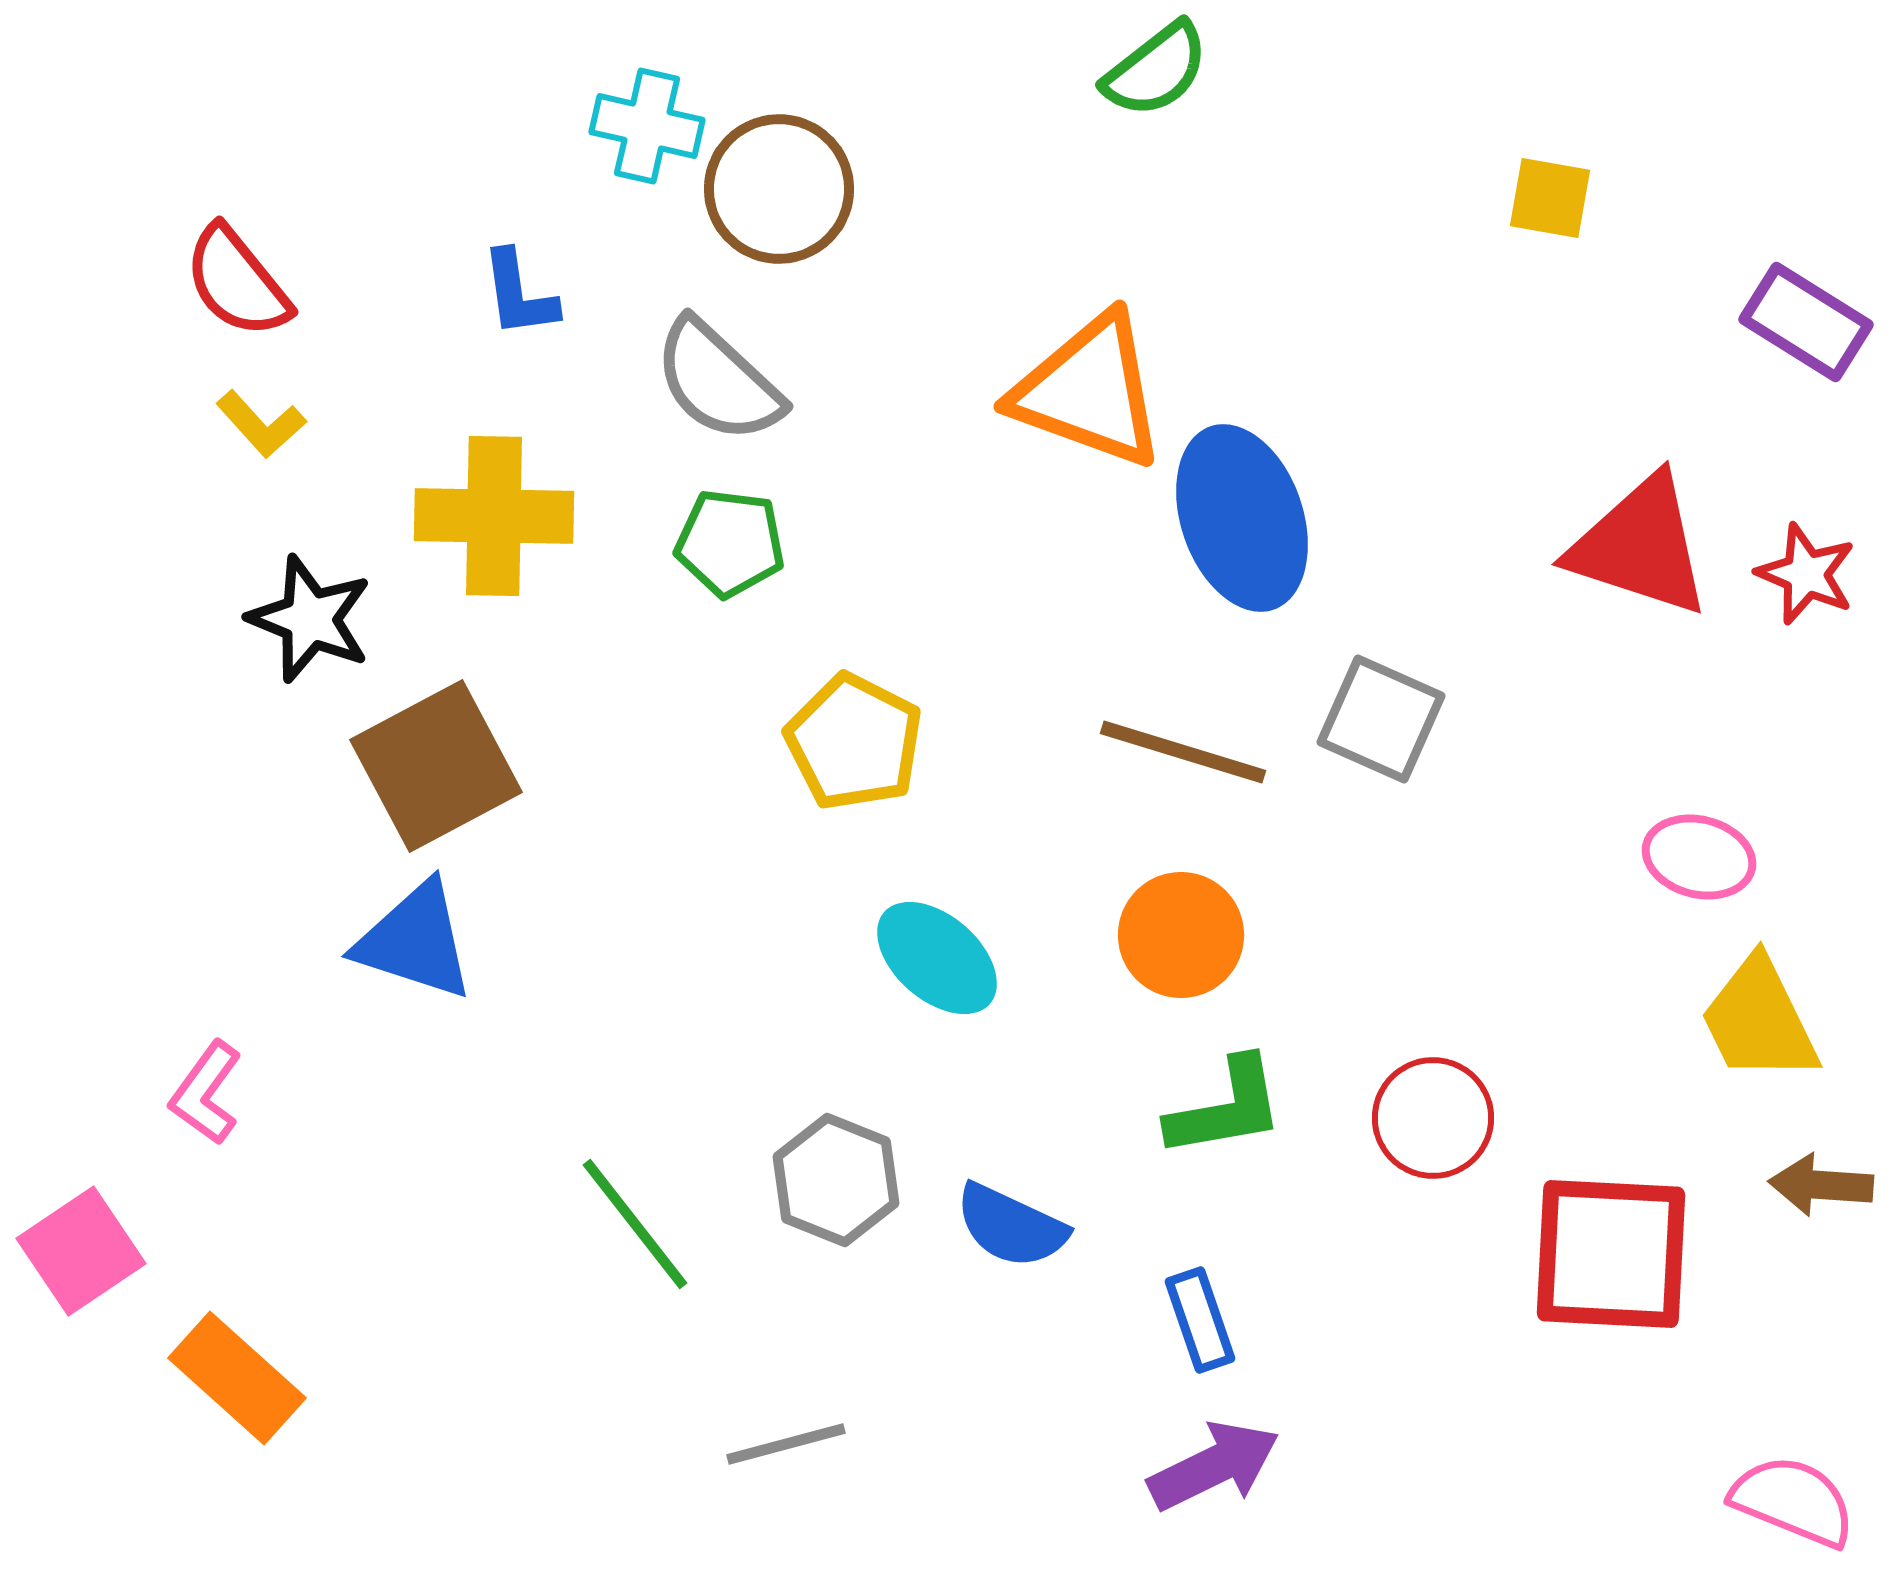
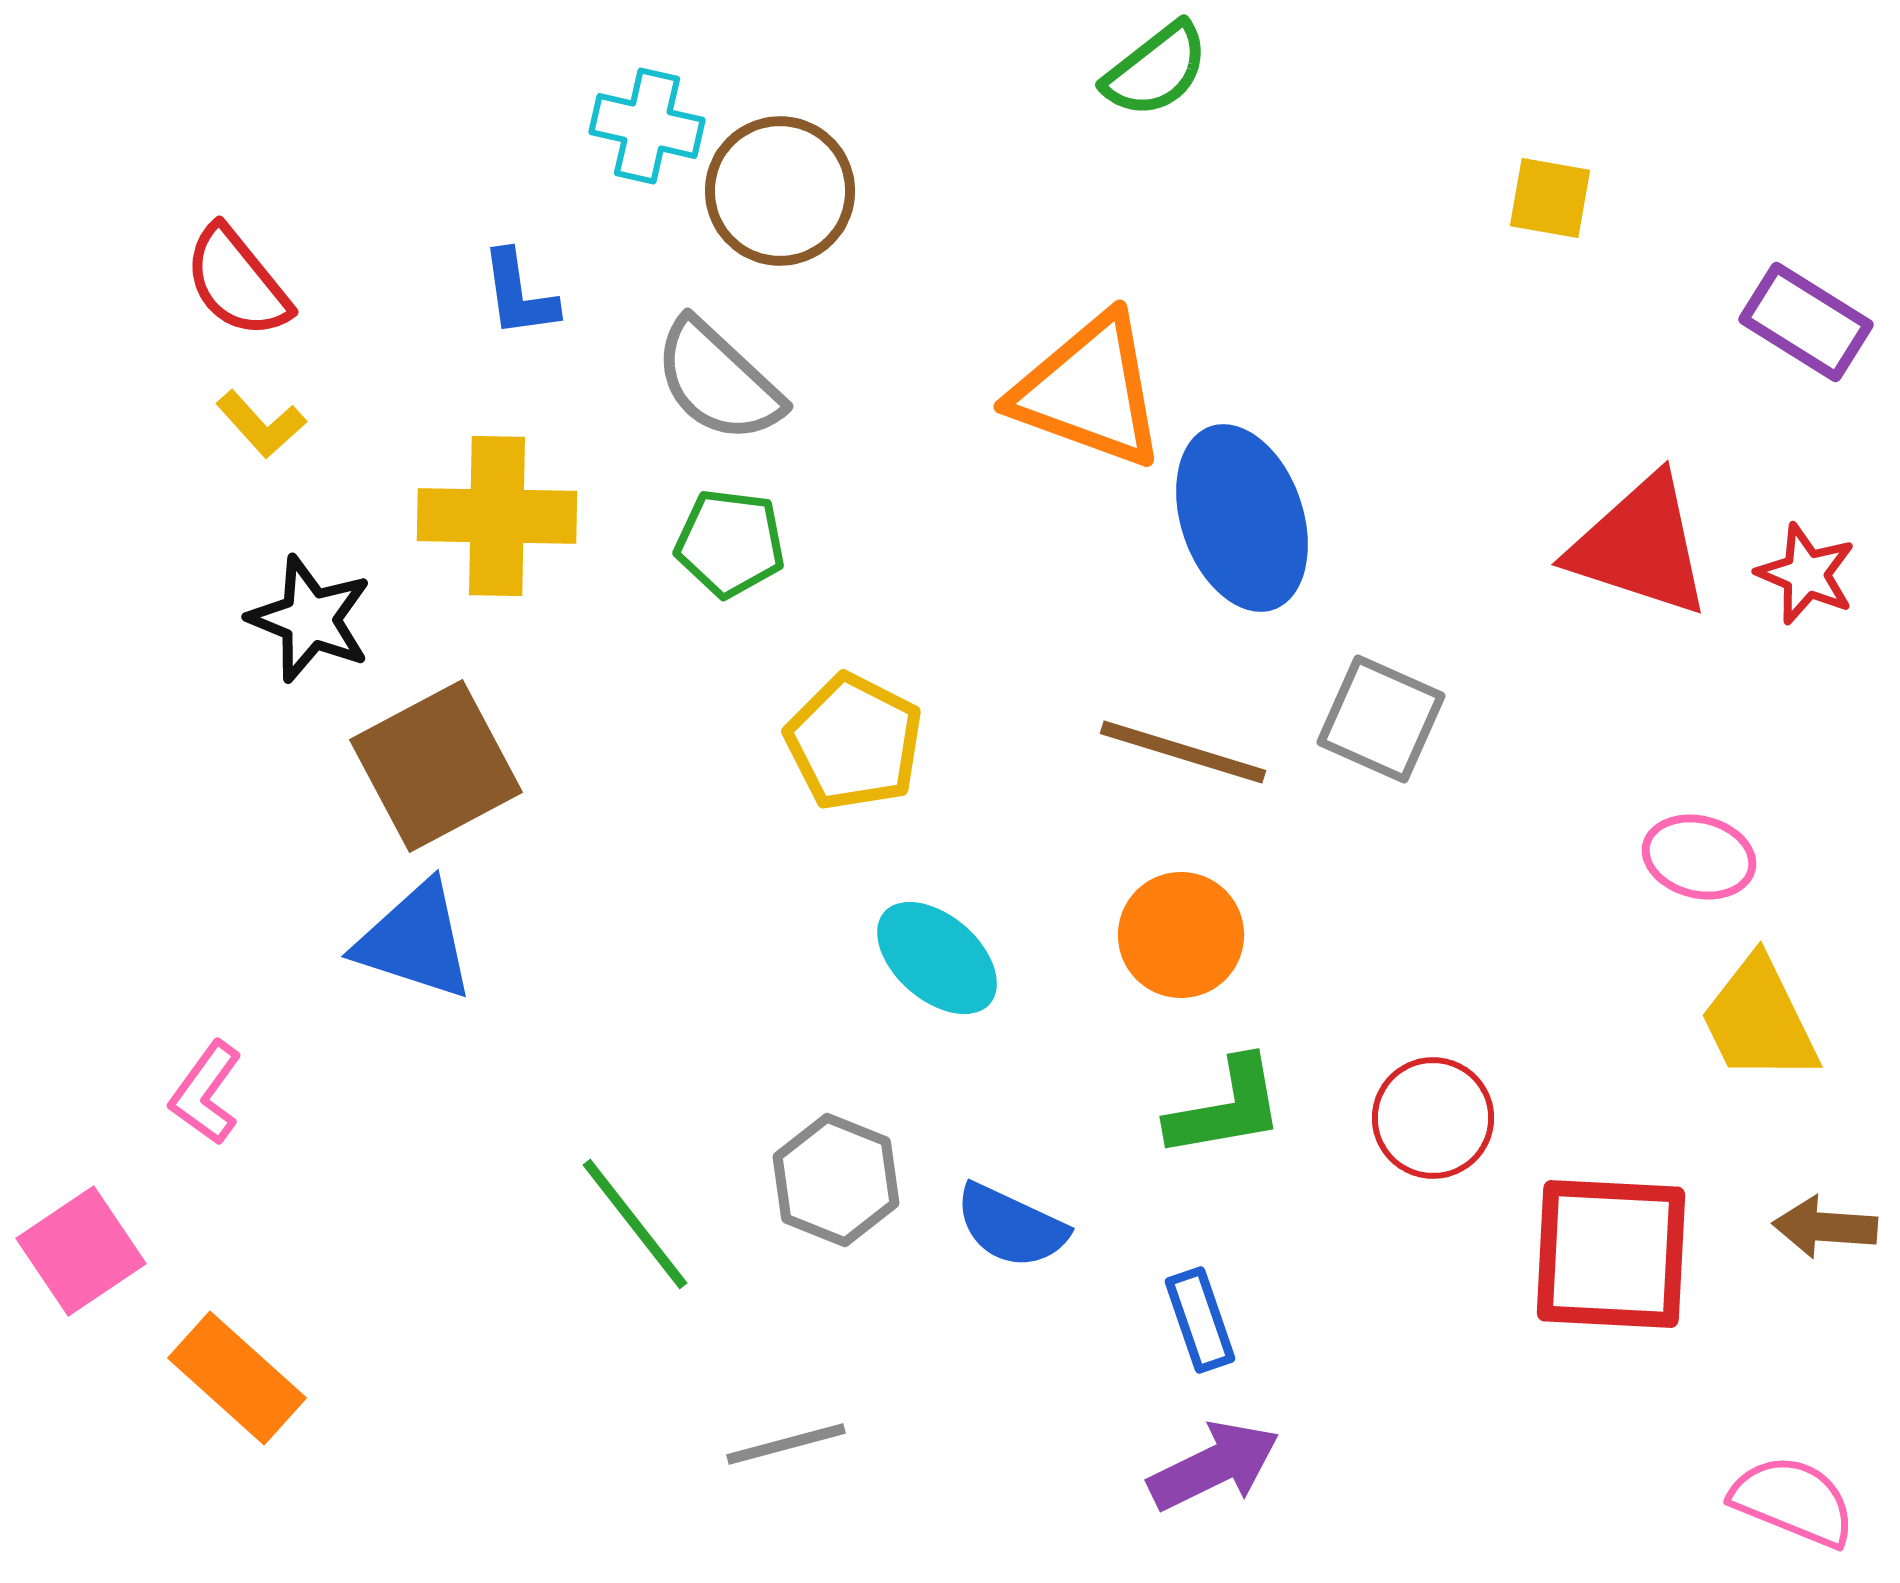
brown circle: moved 1 px right, 2 px down
yellow cross: moved 3 px right
brown arrow: moved 4 px right, 42 px down
